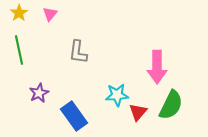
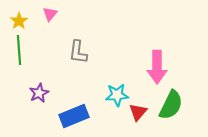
yellow star: moved 8 px down
green line: rotated 8 degrees clockwise
blue rectangle: rotated 76 degrees counterclockwise
